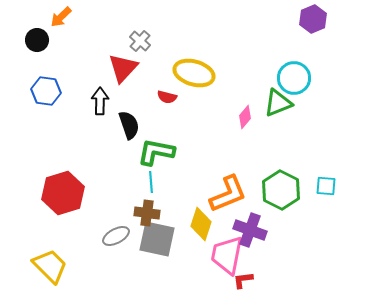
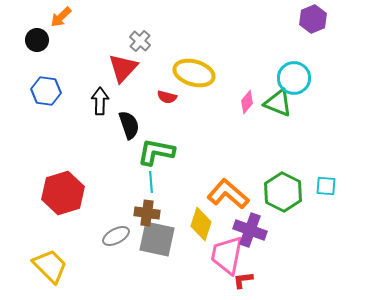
green triangle: rotated 44 degrees clockwise
pink diamond: moved 2 px right, 15 px up
green hexagon: moved 2 px right, 2 px down
orange L-shape: rotated 117 degrees counterclockwise
